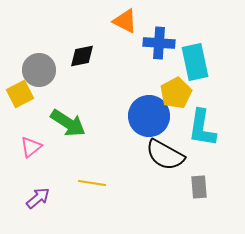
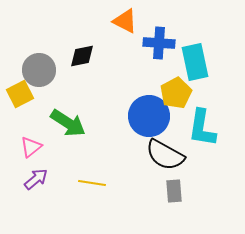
gray rectangle: moved 25 px left, 4 px down
purple arrow: moved 2 px left, 19 px up
